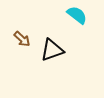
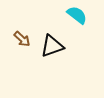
black triangle: moved 4 px up
